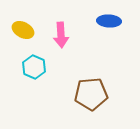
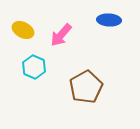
blue ellipse: moved 1 px up
pink arrow: rotated 45 degrees clockwise
brown pentagon: moved 5 px left, 7 px up; rotated 24 degrees counterclockwise
